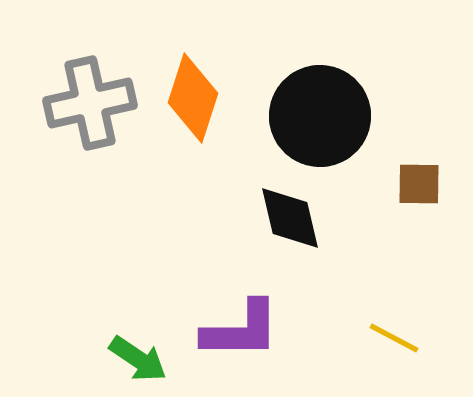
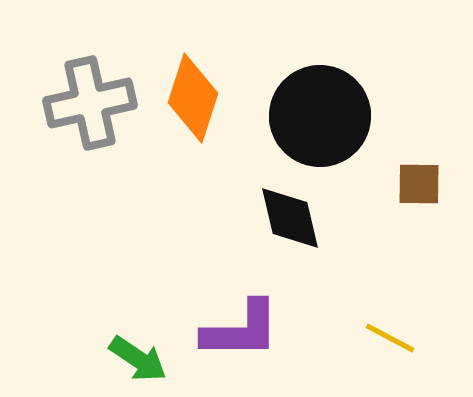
yellow line: moved 4 px left
